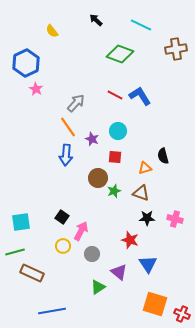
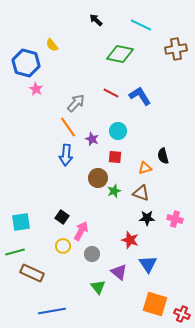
yellow semicircle: moved 14 px down
green diamond: rotated 8 degrees counterclockwise
blue hexagon: rotated 20 degrees counterclockwise
red line: moved 4 px left, 2 px up
green triangle: rotated 35 degrees counterclockwise
